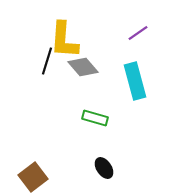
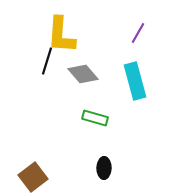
purple line: rotated 25 degrees counterclockwise
yellow L-shape: moved 3 px left, 5 px up
gray diamond: moved 7 px down
black ellipse: rotated 35 degrees clockwise
